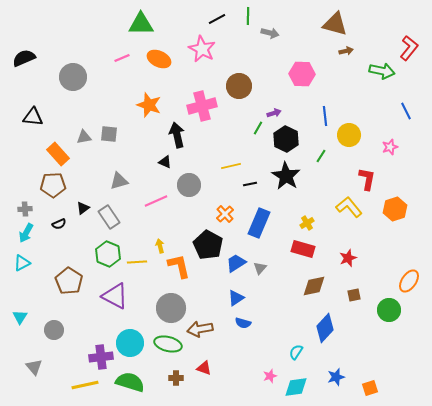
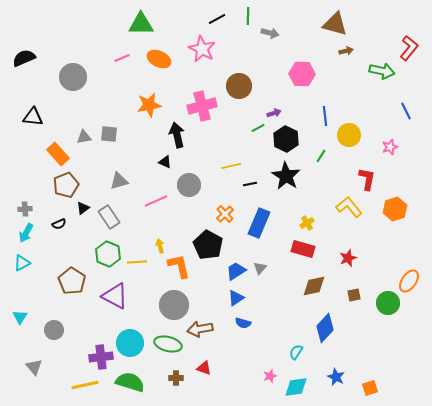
orange star at (149, 105): rotated 30 degrees counterclockwise
green line at (258, 128): rotated 32 degrees clockwise
brown pentagon at (53, 185): moved 13 px right; rotated 20 degrees counterclockwise
blue trapezoid at (236, 263): moved 8 px down
brown pentagon at (69, 281): moved 3 px right
gray circle at (171, 308): moved 3 px right, 3 px up
green circle at (389, 310): moved 1 px left, 7 px up
blue star at (336, 377): rotated 30 degrees counterclockwise
